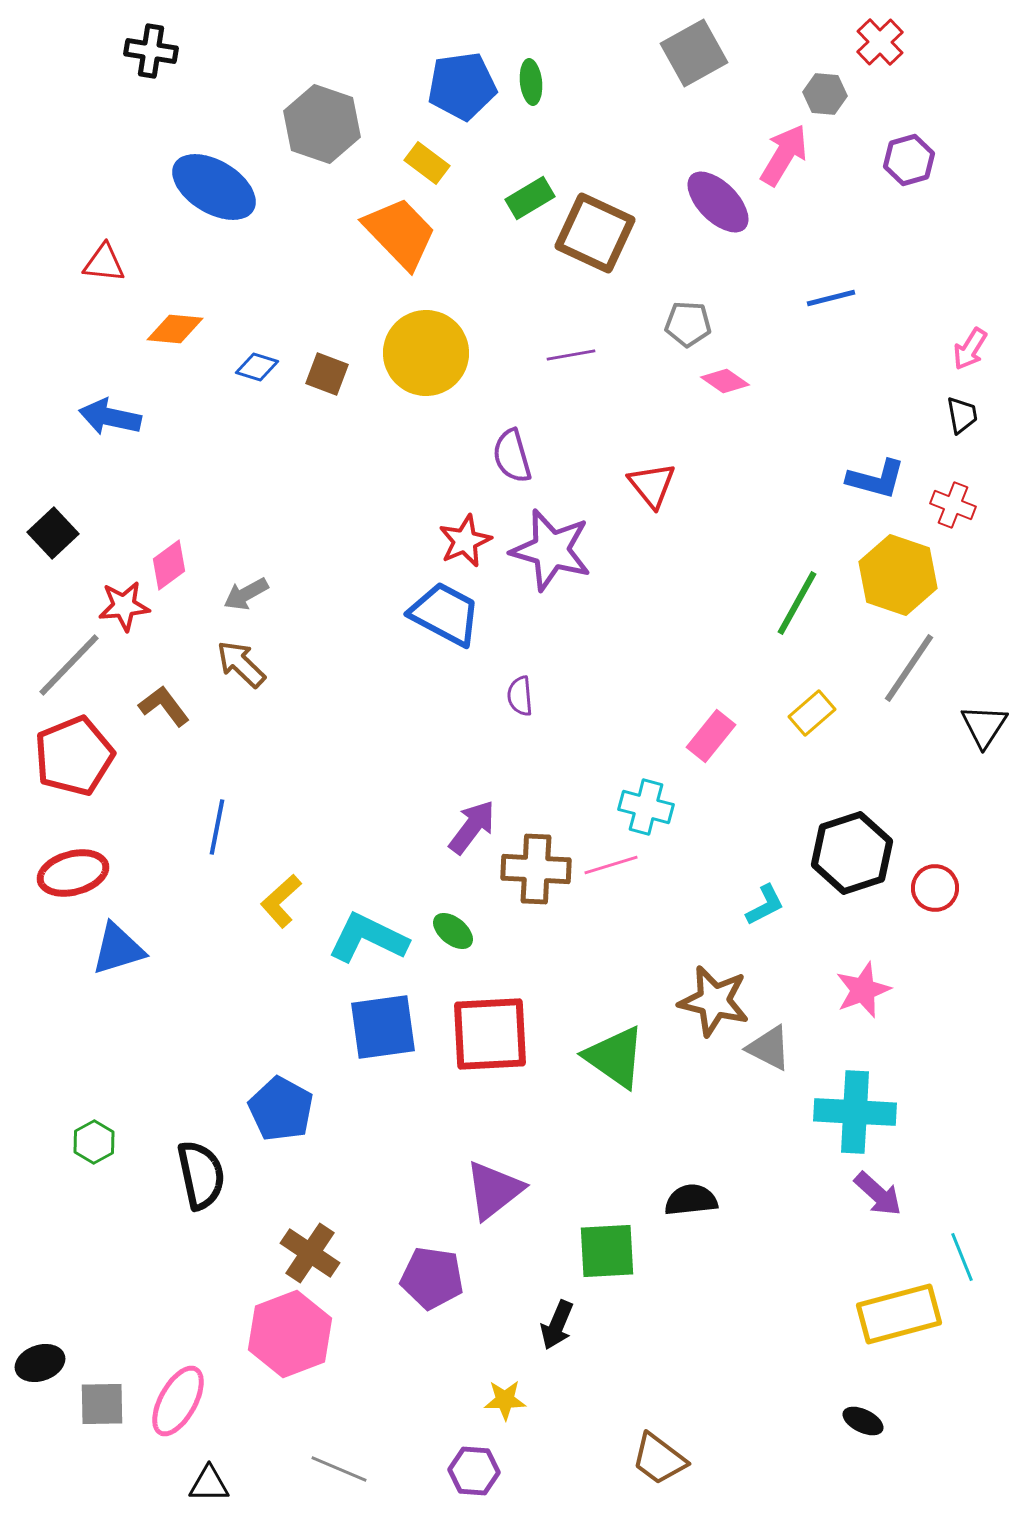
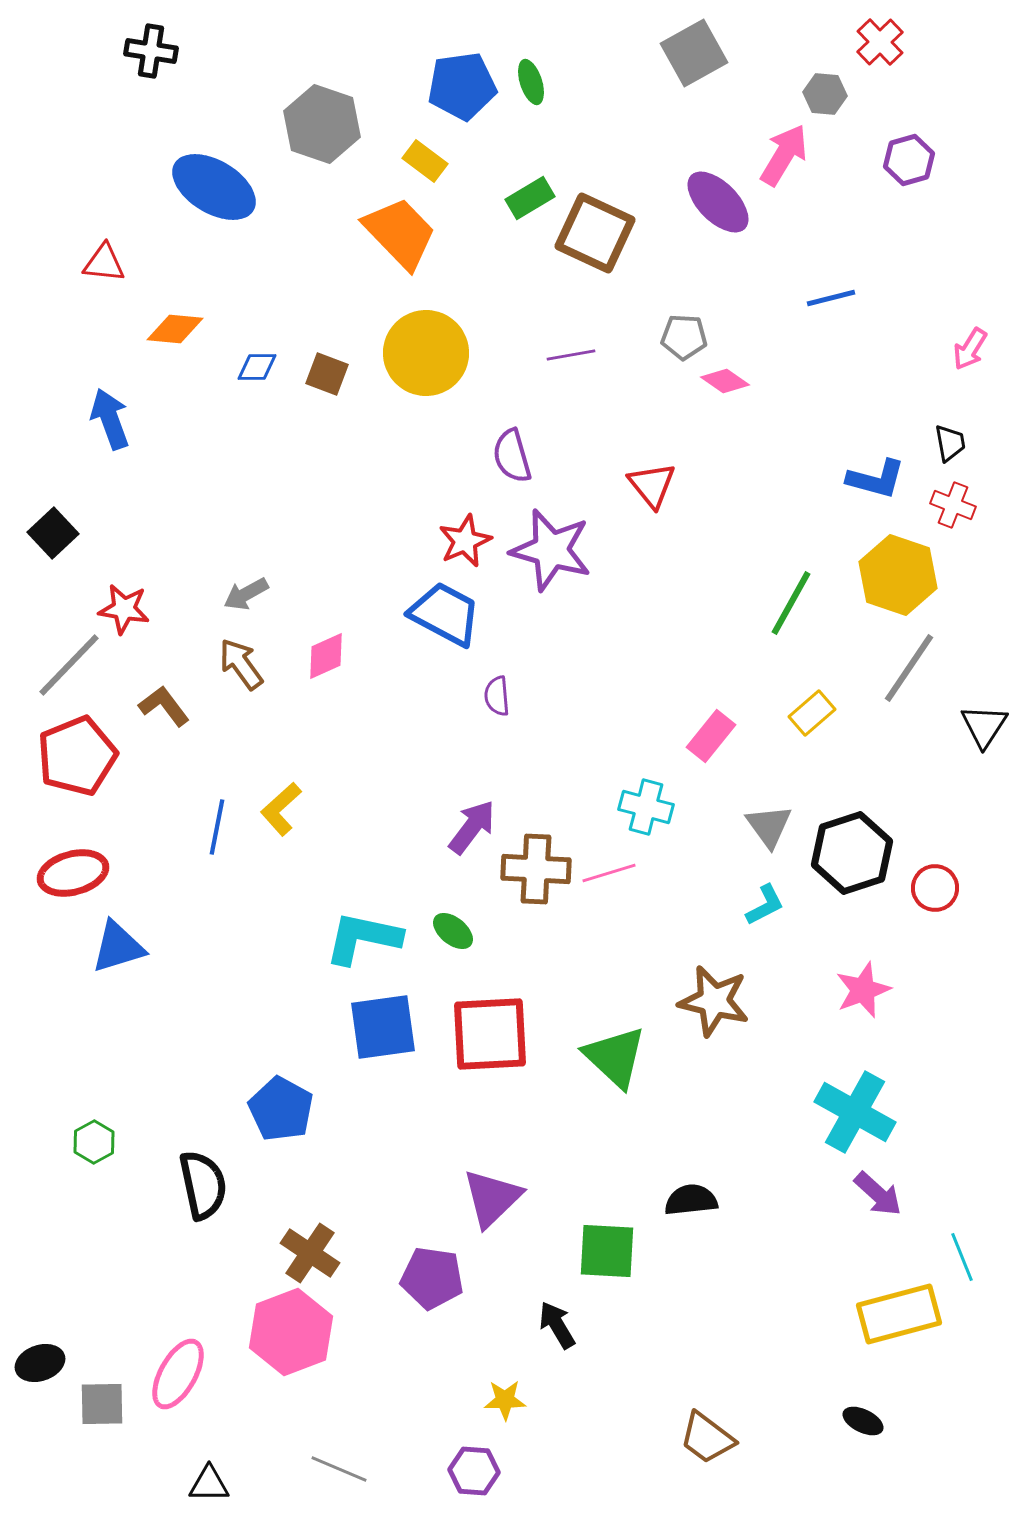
green ellipse at (531, 82): rotated 12 degrees counterclockwise
yellow rectangle at (427, 163): moved 2 px left, 2 px up
gray pentagon at (688, 324): moved 4 px left, 13 px down
blue diamond at (257, 367): rotated 18 degrees counterclockwise
black trapezoid at (962, 415): moved 12 px left, 28 px down
blue arrow at (110, 417): moved 2 px down; rotated 58 degrees clockwise
pink diamond at (169, 565): moved 157 px right, 91 px down; rotated 12 degrees clockwise
green line at (797, 603): moved 6 px left
red star at (124, 606): moved 3 px down; rotated 15 degrees clockwise
brown arrow at (241, 664): rotated 10 degrees clockwise
purple semicircle at (520, 696): moved 23 px left
red pentagon at (74, 756): moved 3 px right
pink line at (611, 865): moved 2 px left, 8 px down
yellow L-shape at (281, 901): moved 92 px up
cyan L-shape at (368, 938): moved 5 px left; rotated 14 degrees counterclockwise
blue triangle at (118, 949): moved 2 px up
gray triangle at (769, 1048): moved 222 px up; rotated 27 degrees clockwise
green triangle at (615, 1057): rotated 8 degrees clockwise
cyan cross at (855, 1112): rotated 26 degrees clockwise
black semicircle at (201, 1175): moved 2 px right, 10 px down
purple triangle at (494, 1190): moved 2 px left, 8 px down; rotated 6 degrees counterclockwise
green square at (607, 1251): rotated 6 degrees clockwise
black arrow at (557, 1325): rotated 126 degrees clockwise
pink hexagon at (290, 1334): moved 1 px right, 2 px up
pink ellipse at (178, 1401): moved 27 px up
brown trapezoid at (659, 1459): moved 48 px right, 21 px up
